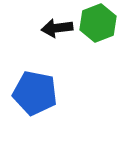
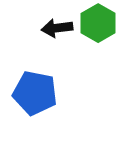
green hexagon: rotated 9 degrees counterclockwise
